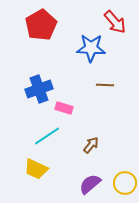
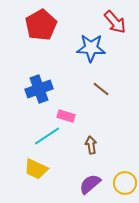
brown line: moved 4 px left, 4 px down; rotated 36 degrees clockwise
pink rectangle: moved 2 px right, 8 px down
brown arrow: rotated 48 degrees counterclockwise
